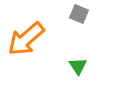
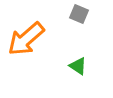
green triangle: rotated 24 degrees counterclockwise
